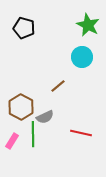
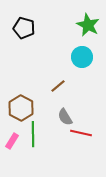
brown hexagon: moved 1 px down
gray semicircle: moved 20 px right; rotated 84 degrees clockwise
